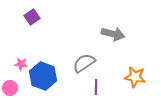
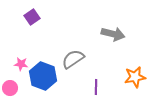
gray semicircle: moved 11 px left, 4 px up
orange star: rotated 20 degrees counterclockwise
